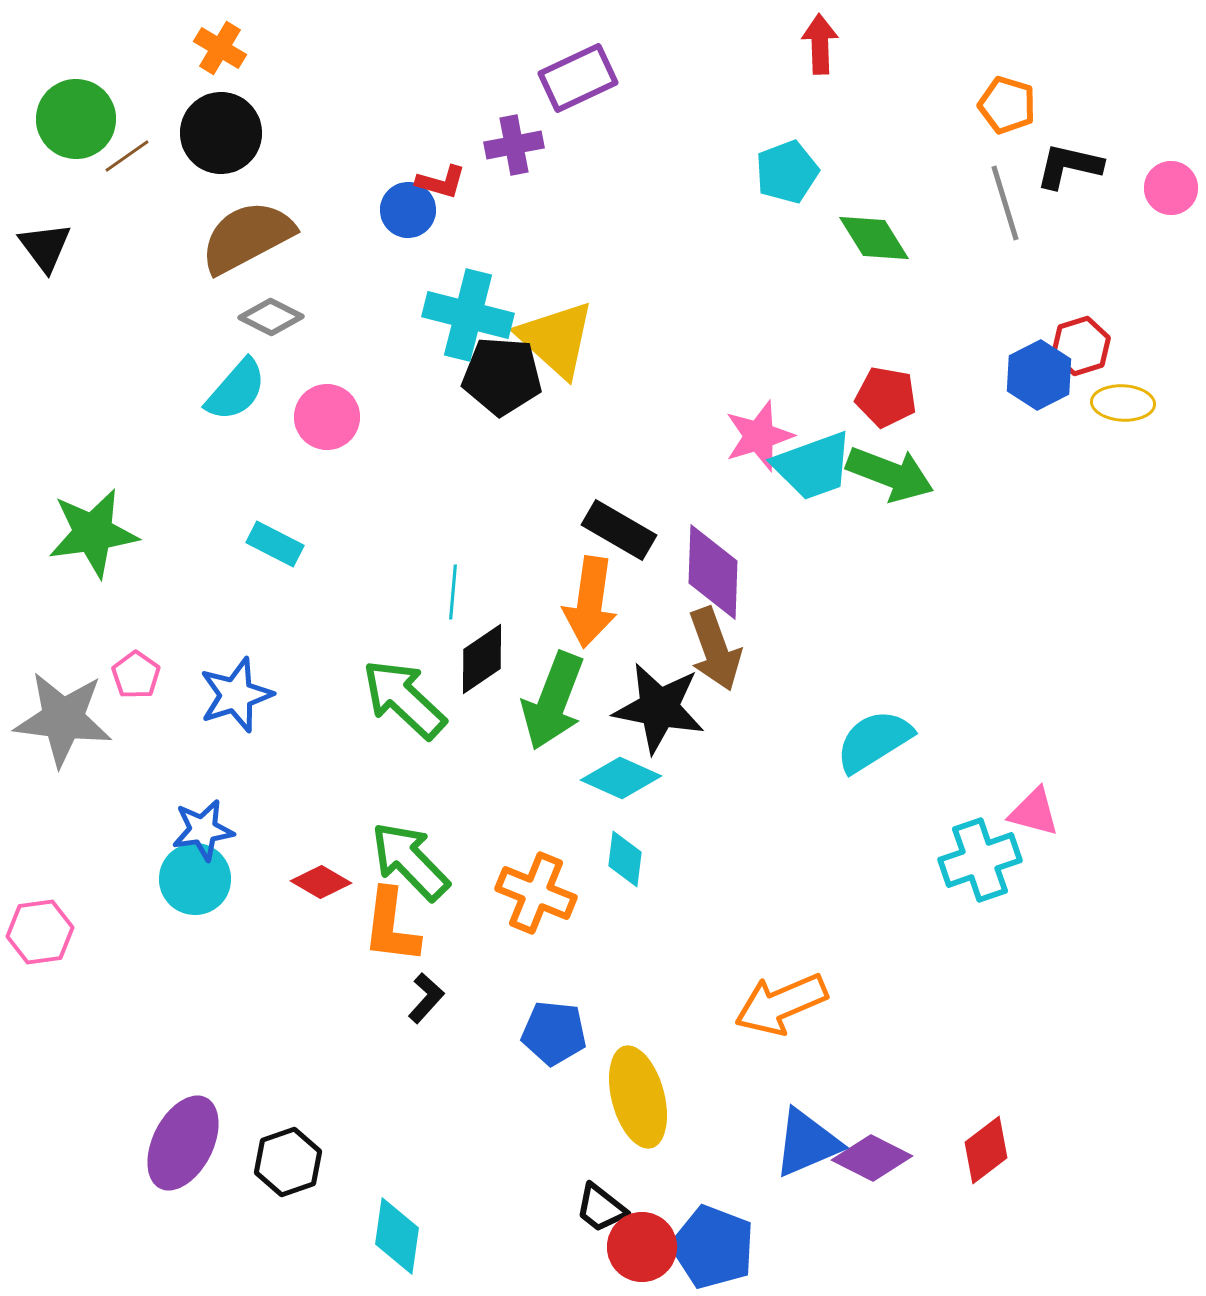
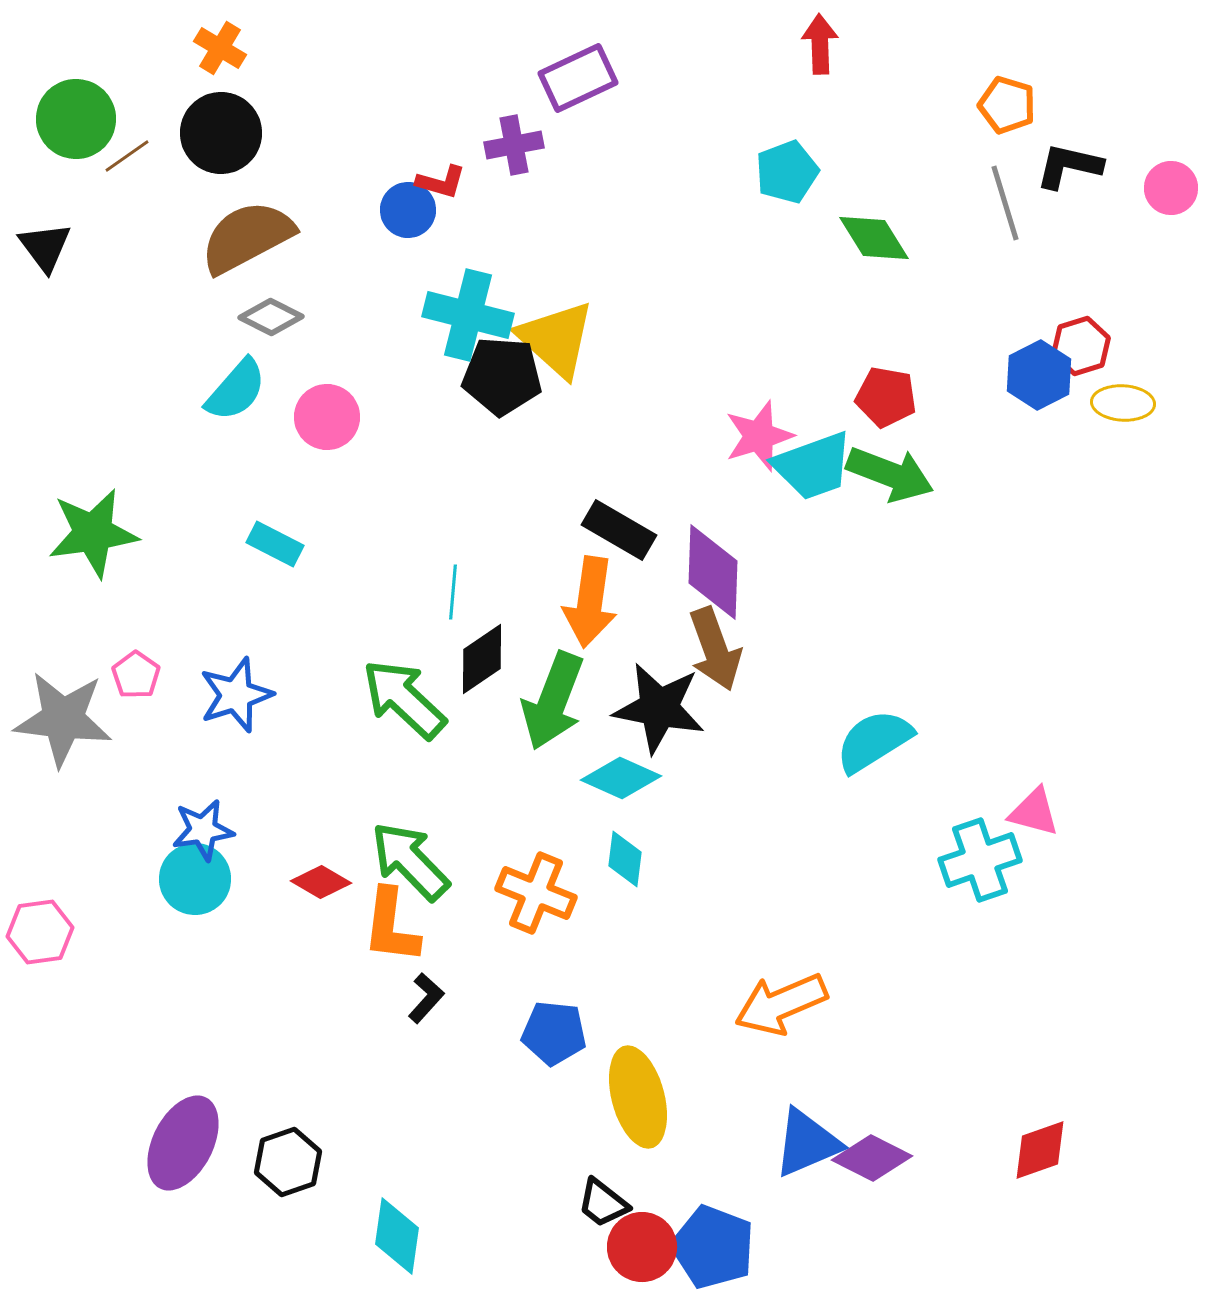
red diamond at (986, 1150): moved 54 px right; rotated 18 degrees clockwise
black trapezoid at (601, 1208): moved 2 px right, 5 px up
